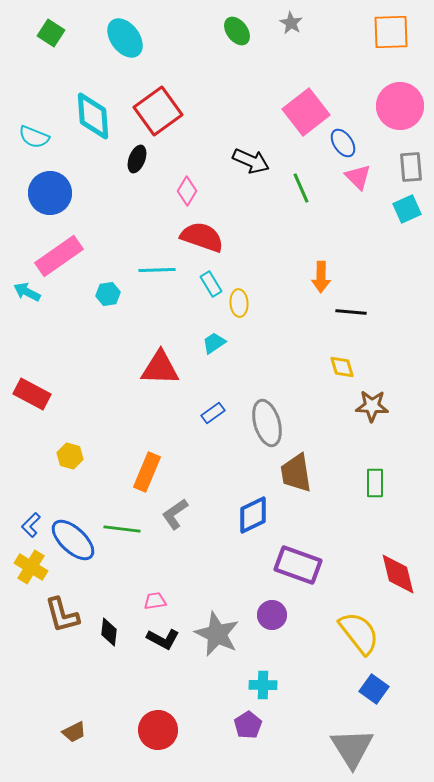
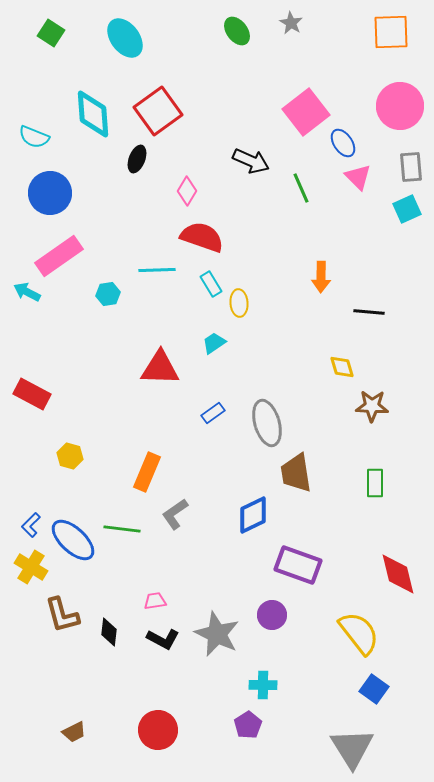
cyan diamond at (93, 116): moved 2 px up
black line at (351, 312): moved 18 px right
